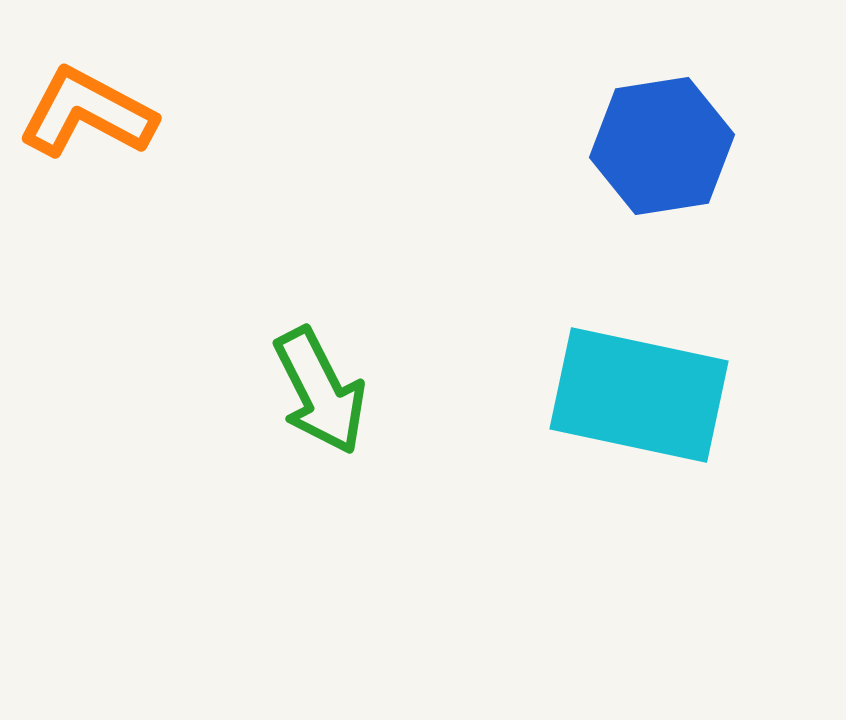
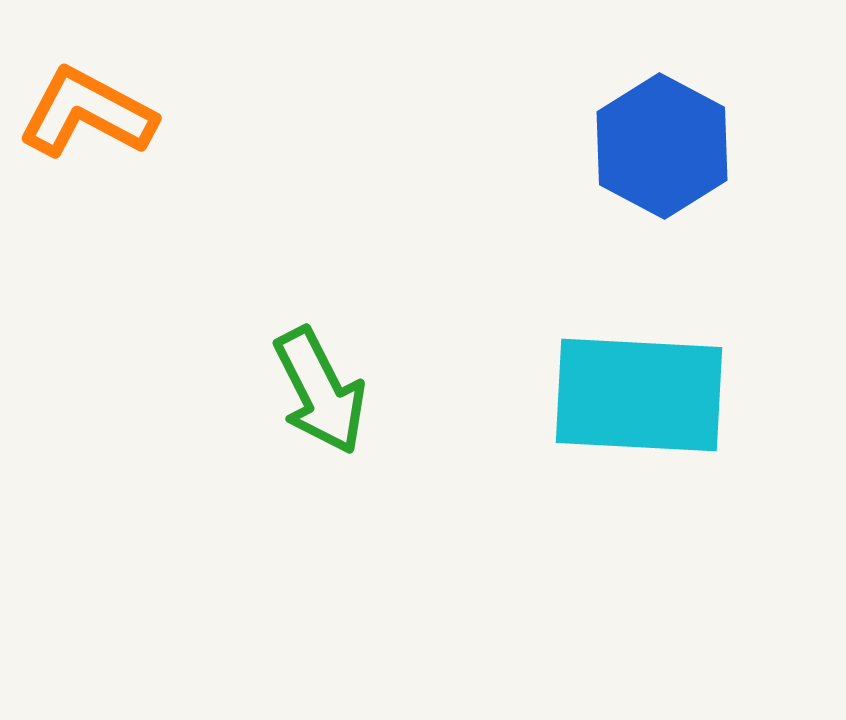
blue hexagon: rotated 23 degrees counterclockwise
cyan rectangle: rotated 9 degrees counterclockwise
